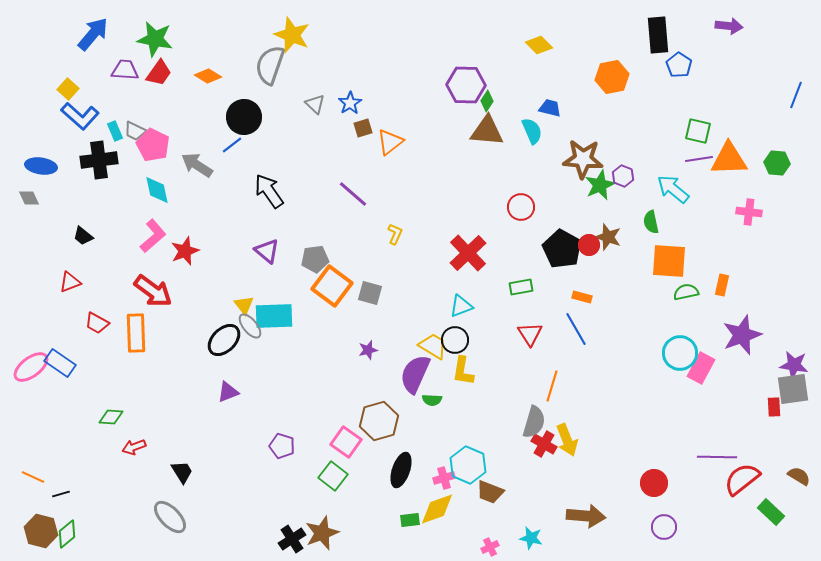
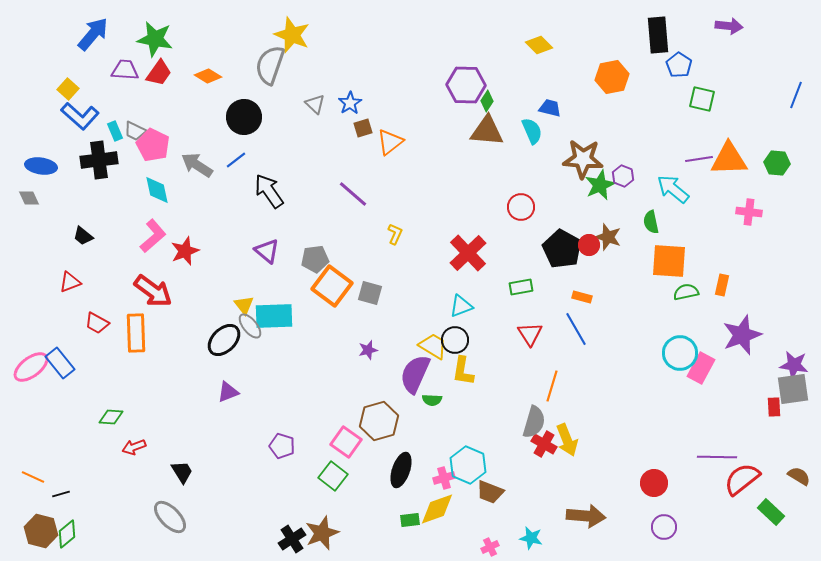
green square at (698, 131): moved 4 px right, 32 px up
blue line at (232, 145): moved 4 px right, 15 px down
blue rectangle at (60, 363): rotated 16 degrees clockwise
